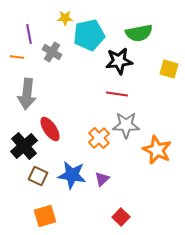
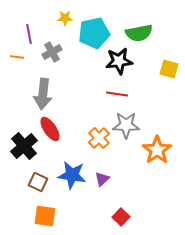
cyan pentagon: moved 5 px right, 2 px up
gray cross: rotated 30 degrees clockwise
gray arrow: moved 16 px right
orange star: rotated 12 degrees clockwise
brown square: moved 6 px down
orange square: rotated 25 degrees clockwise
